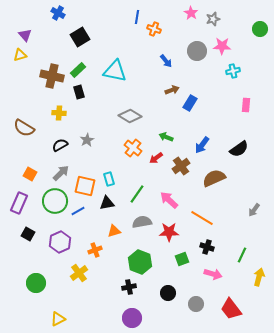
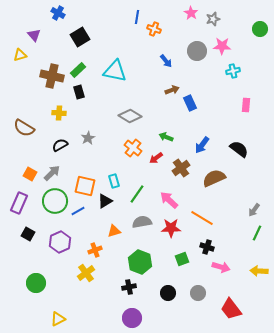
purple triangle at (25, 35): moved 9 px right
blue rectangle at (190, 103): rotated 56 degrees counterclockwise
gray star at (87, 140): moved 1 px right, 2 px up
black semicircle at (239, 149): rotated 108 degrees counterclockwise
brown cross at (181, 166): moved 2 px down
gray arrow at (61, 173): moved 9 px left
cyan rectangle at (109, 179): moved 5 px right, 2 px down
black triangle at (107, 203): moved 2 px left, 2 px up; rotated 21 degrees counterclockwise
red star at (169, 232): moved 2 px right, 4 px up
green line at (242, 255): moved 15 px right, 22 px up
yellow cross at (79, 273): moved 7 px right
pink arrow at (213, 274): moved 8 px right, 7 px up
yellow arrow at (259, 277): moved 6 px up; rotated 102 degrees counterclockwise
gray circle at (196, 304): moved 2 px right, 11 px up
